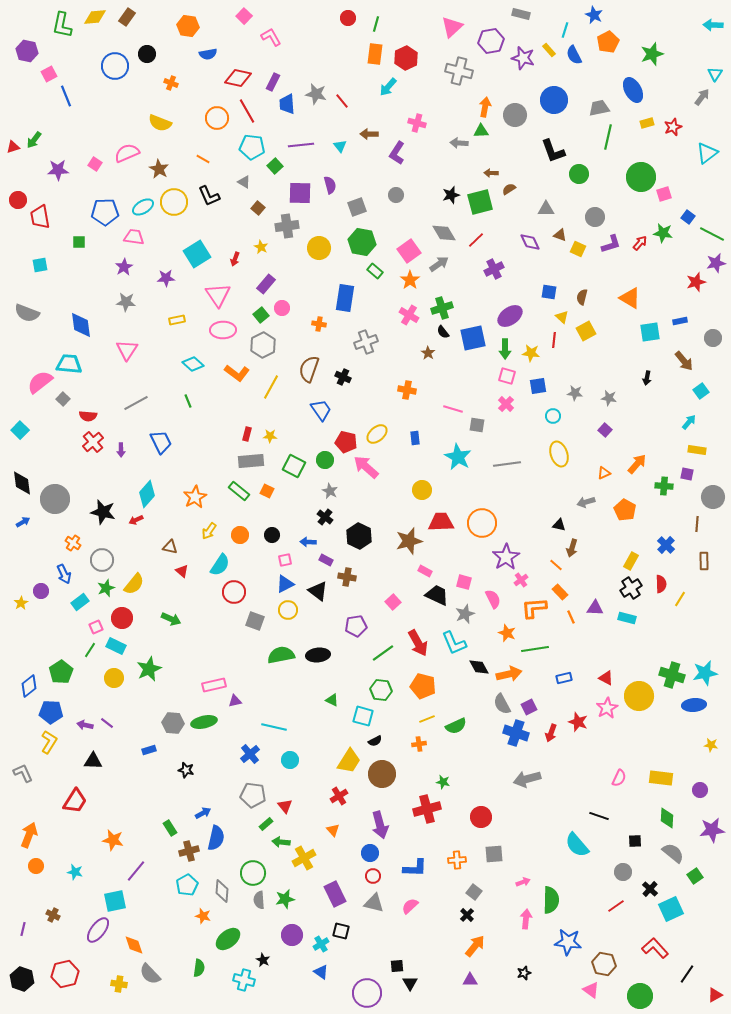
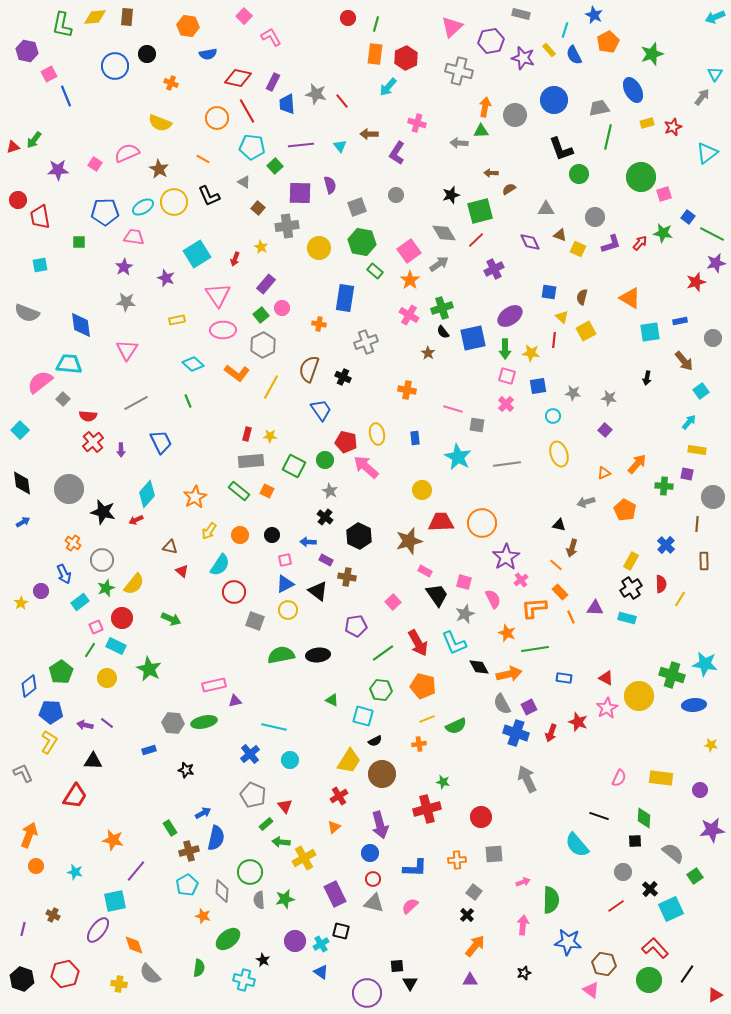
brown rectangle at (127, 17): rotated 30 degrees counterclockwise
cyan arrow at (713, 25): moved 2 px right, 8 px up; rotated 24 degrees counterclockwise
black L-shape at (553, 151): moved 8 px right, 2 px up
green square at (480, 202): moved 9 px down
purple star at (166, 278): rotated 24 degrees clockwise
gray star at (575, 393): moved 2 px left
yellow ellipse at (377, 434): rotated 60 degrees counterclockwise
gray circle at (55, 499): moved 14 px right, 10 px up
black trapezoid at (437, 595): rotated 30 degrees clockwise
green star at (149, 669): rotated 20 degrees counterclockwise
cyan star at (705, 673): moved 9 px up; rotated 20 degrees clockwise
yellow circle at (114, 678): moved 7 px left
blue rectangle at (564, 678): rotated 21 degrees clockwise
gray arrow at (527, 779): rotated 80 degrees clockwise
gray pentagon at (253, 795): rotated 15 degrees clockwise
red trapezoid at (75, 801): moved 5 px up
green diamond at (667, 818): moved 23 px left
orange triangle at (333, 830): moved 1 px right, 3 px up; rotated 32 degrees clockwise
green circle at (253, 873): moved 3 px left, 1 px up
red circle at (373, 876): moved 3 px down
pink arrow at (526, 919): moved 3 px left, 6 px down
purple circle at (292, 935): moved 3 px right, 6 px down
green circle at (640, 996): moved 9 px right, 16 px up
